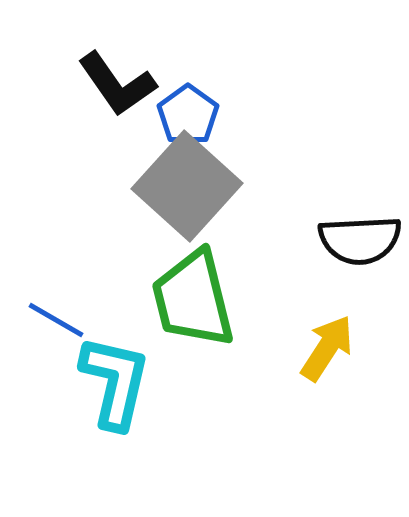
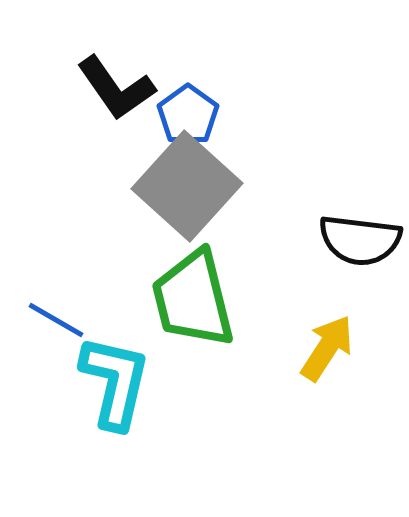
black L-shape: moved 1 px left, 4 px down
black semicircle: rotated 10 degrees clockwise
